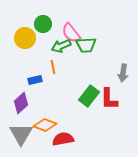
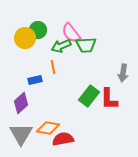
green circle: moved 5 px left, 6 px down
orange diamond: moved 3 px right, 3 px down; rotated 10 degrees counterclockwise
